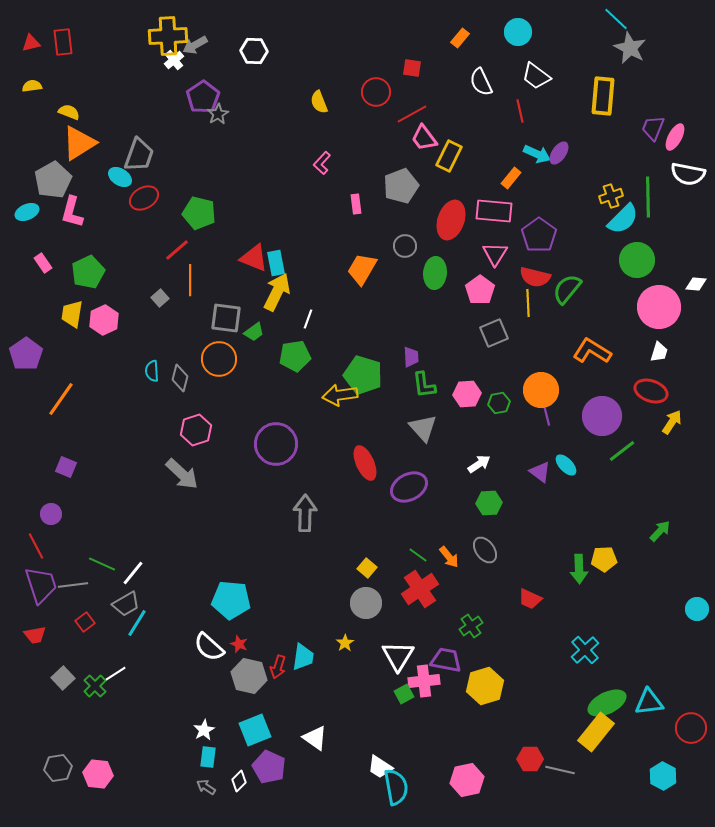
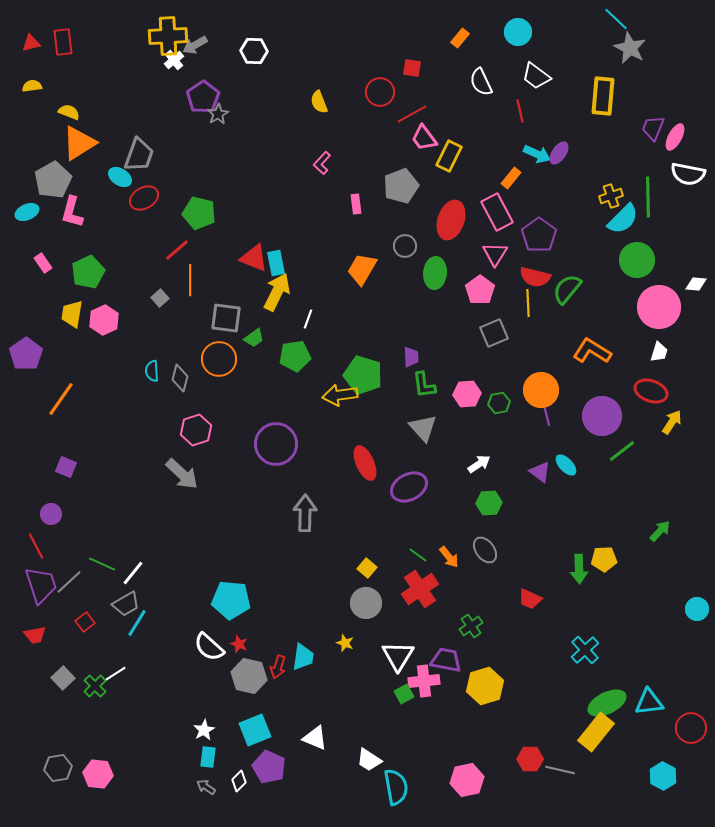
red circle at (376, 92): moved 4 px right
pink rectangle at (494, 211): moved 3 px right, 1 px down; rotated 57 degrees clockwise
green trapezoid at (254, 332): moved 6 px down
gray line at (73, 585): moved 4 px left, 3 px up; rotated 36 degrees counterclockwise
yellow star at (345, 643): rotated 18 degrees counterclockwise
white triangle at (315, 738): rotated 12 degrees counterclockwise
white trapezoid at (380, 767): moved 11 px left, 7 px up
